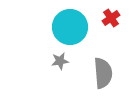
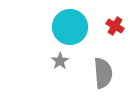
red cross: moved 4 px right, 8 px down; rotated 24 degrees counterclockwise
gray star: rotated 24 degrees counterclockwise
